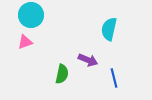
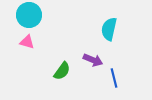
cyan circle: moved 2 px left
pink triangle: moved 2 px right; rotated 35 degrees clockwise
purple arrow: moved 5 px right
green semicircle: moved 3 px up; rotated 24 degrees clockwise
